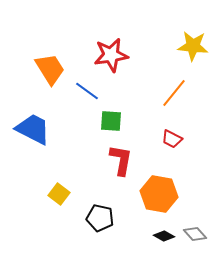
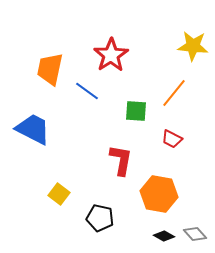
red star: rotated 24 degrees counterclockwise
orange trapezoid: rotated 136 degrees counterclockwise
green square: moved 25 px right, 10 px up
